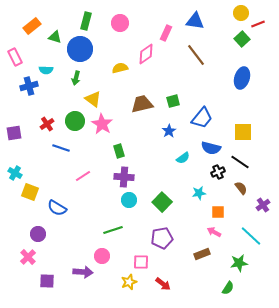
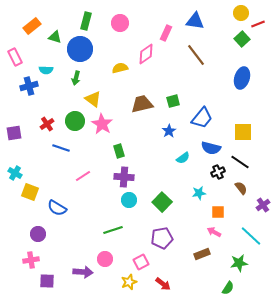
pink circle at (102, 256): moved 3 px right, 3 px down
pink cross at (28, 257): moved 3 px right, 3 px down; rotated 35 degrees clockwise
pink square at (141, 262): rotated 28 degrees counterclockwise
